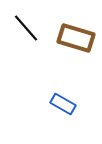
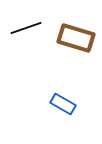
black line: rotated 68 degrees counterclockwise
